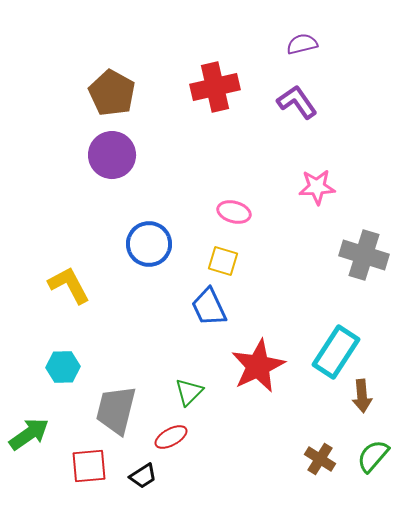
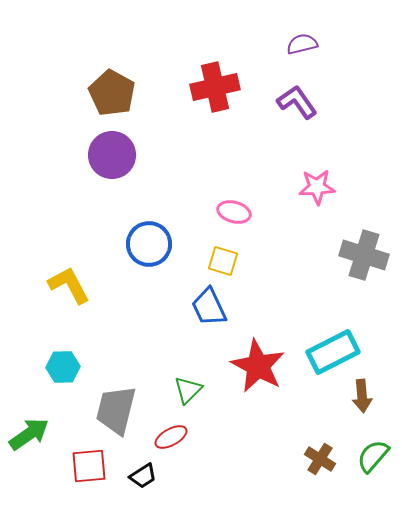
cyan rectangle: moved 3 px left; rotated 30 degrees clockwise
red star: rotated 18 degrees counterclockwise
green triangle: moved 1 px left, 2 px up
